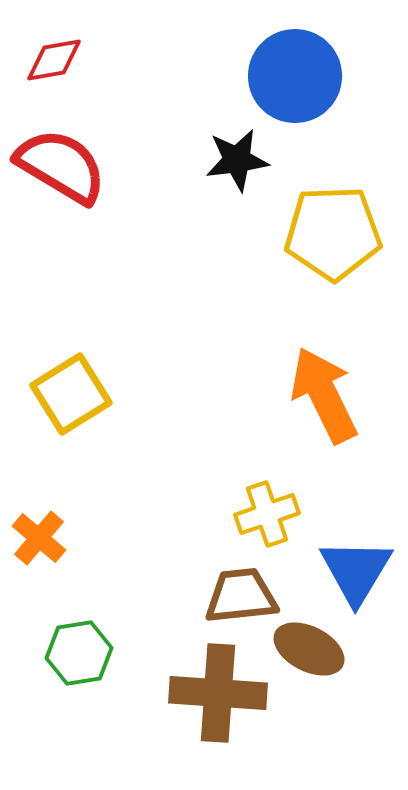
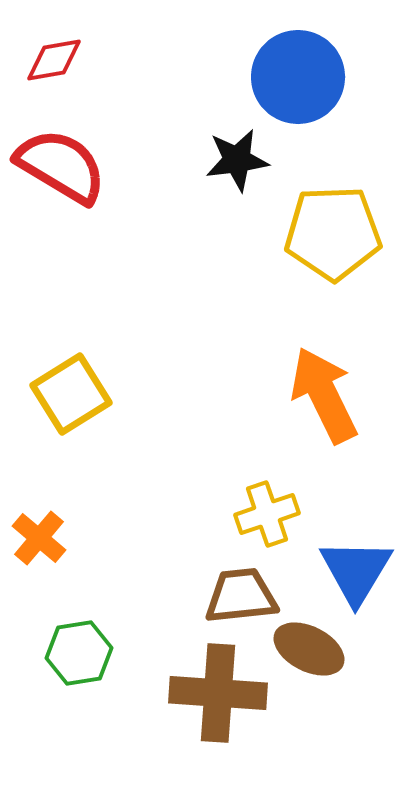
blue circle: moved 3 px right, 1 px down
